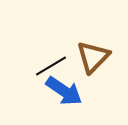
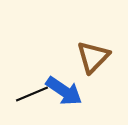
black line: moved 19 px left, 28 px down; rotated 8 degrees clockwise
